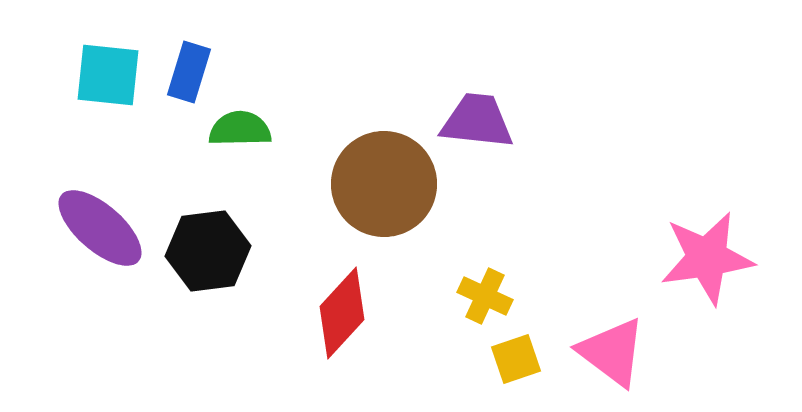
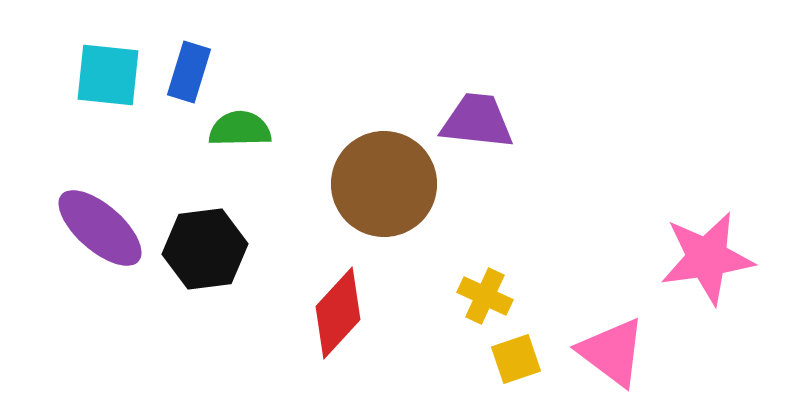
black hexagon: moved 3 px left, 2 px up
red diamond: moved 4 px left
